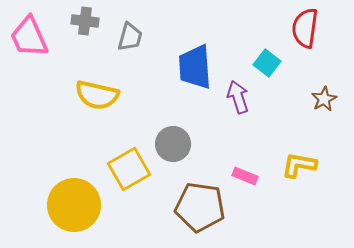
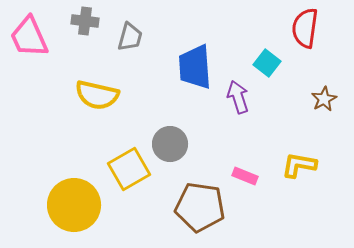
gray circle: moved 3 px left
